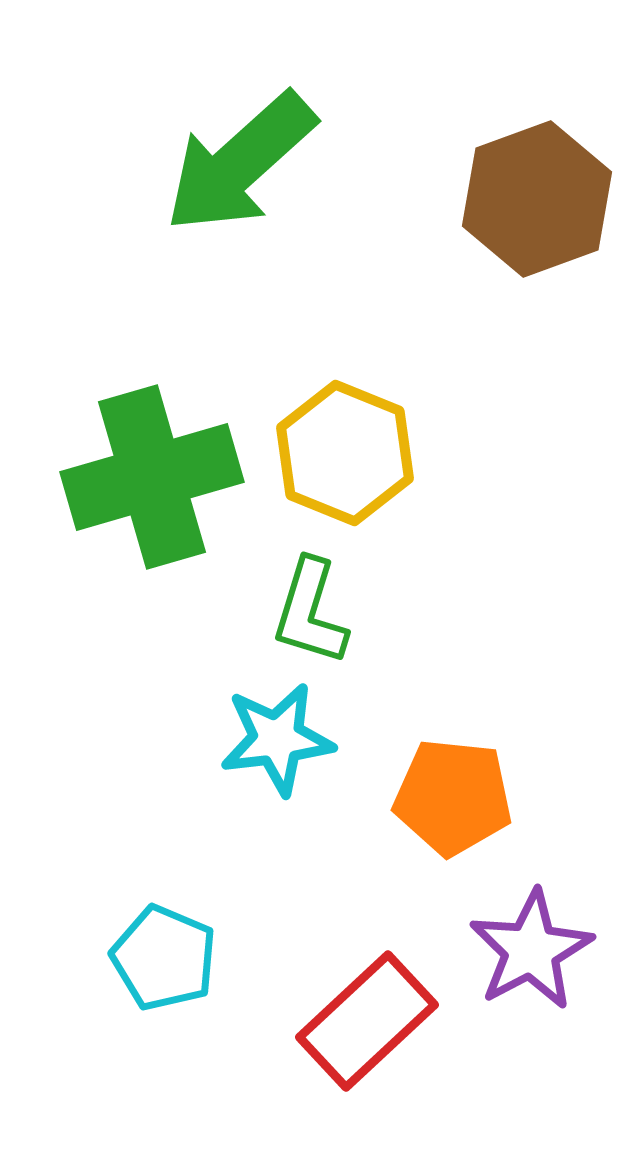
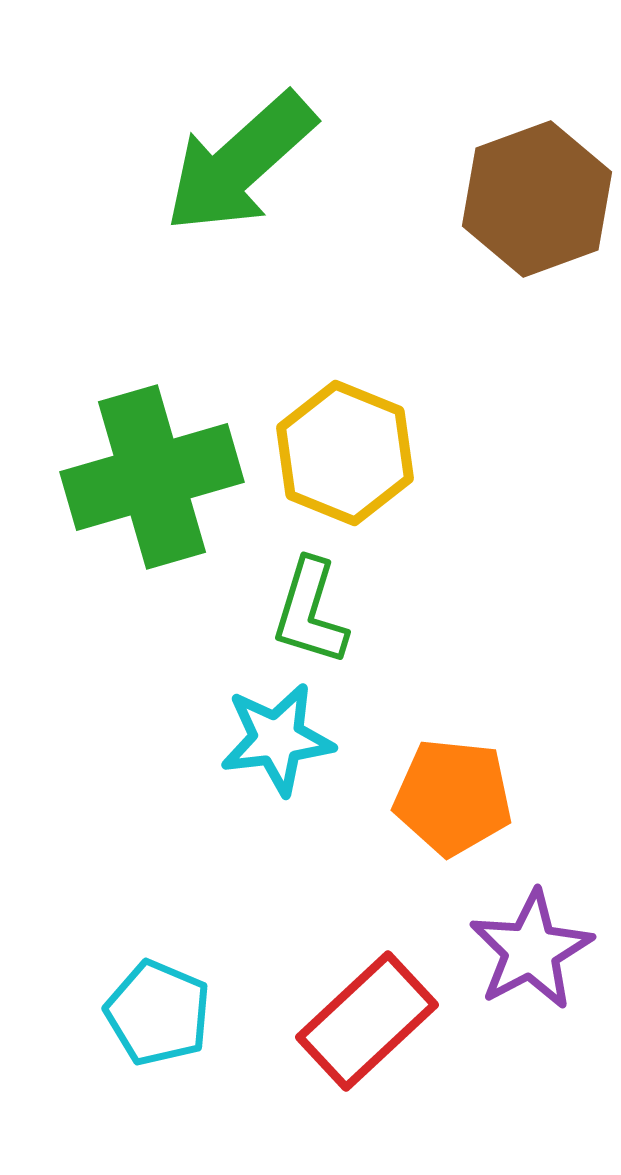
cyan pentagon: moved 6 px left, 55 px down
